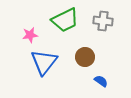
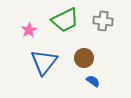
pink star: moved 1 px left, 5 px up; rotated 21 degrees counterclockwise
brown circle: moved 1 px left, 1 px down
blue semicircle: moved 8 px left
